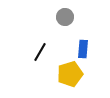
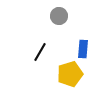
gray circle: moved 6 px left, 1 px up
